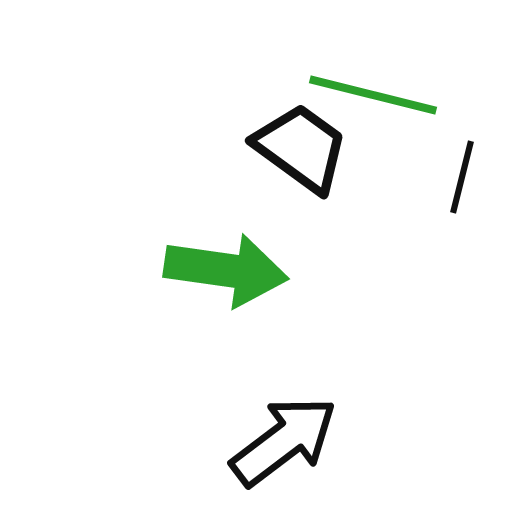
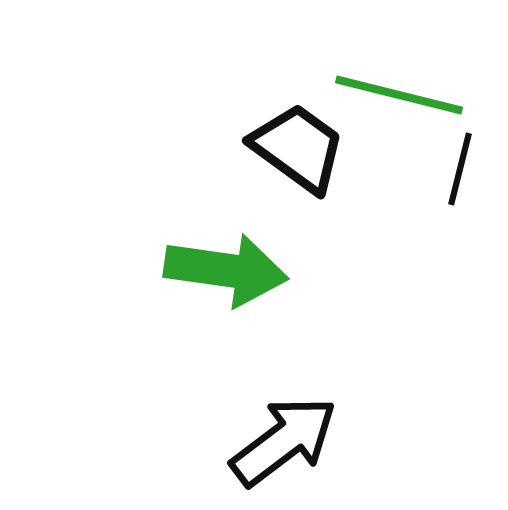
green line: moved 26 px right
black trapezoid: moved 3 px left
black line: moved 2 px left, 8 px up
